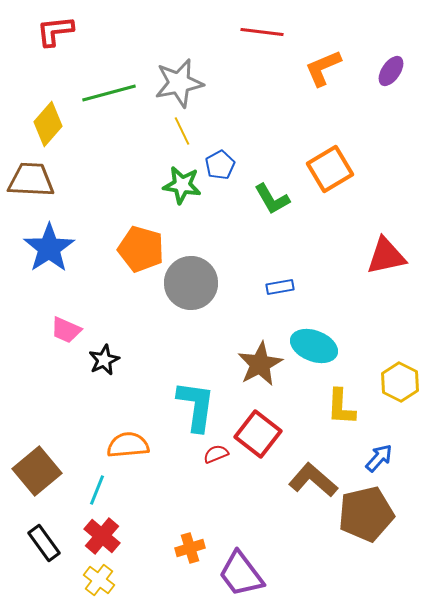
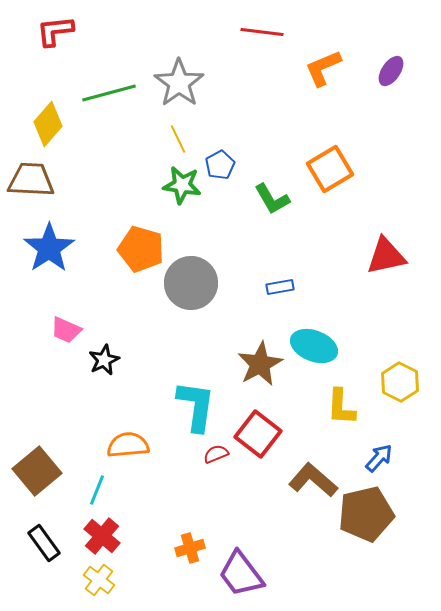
gray star: rotated 24 degrees counterclockwise
yellow line: moved 4 px left, 8 px down
